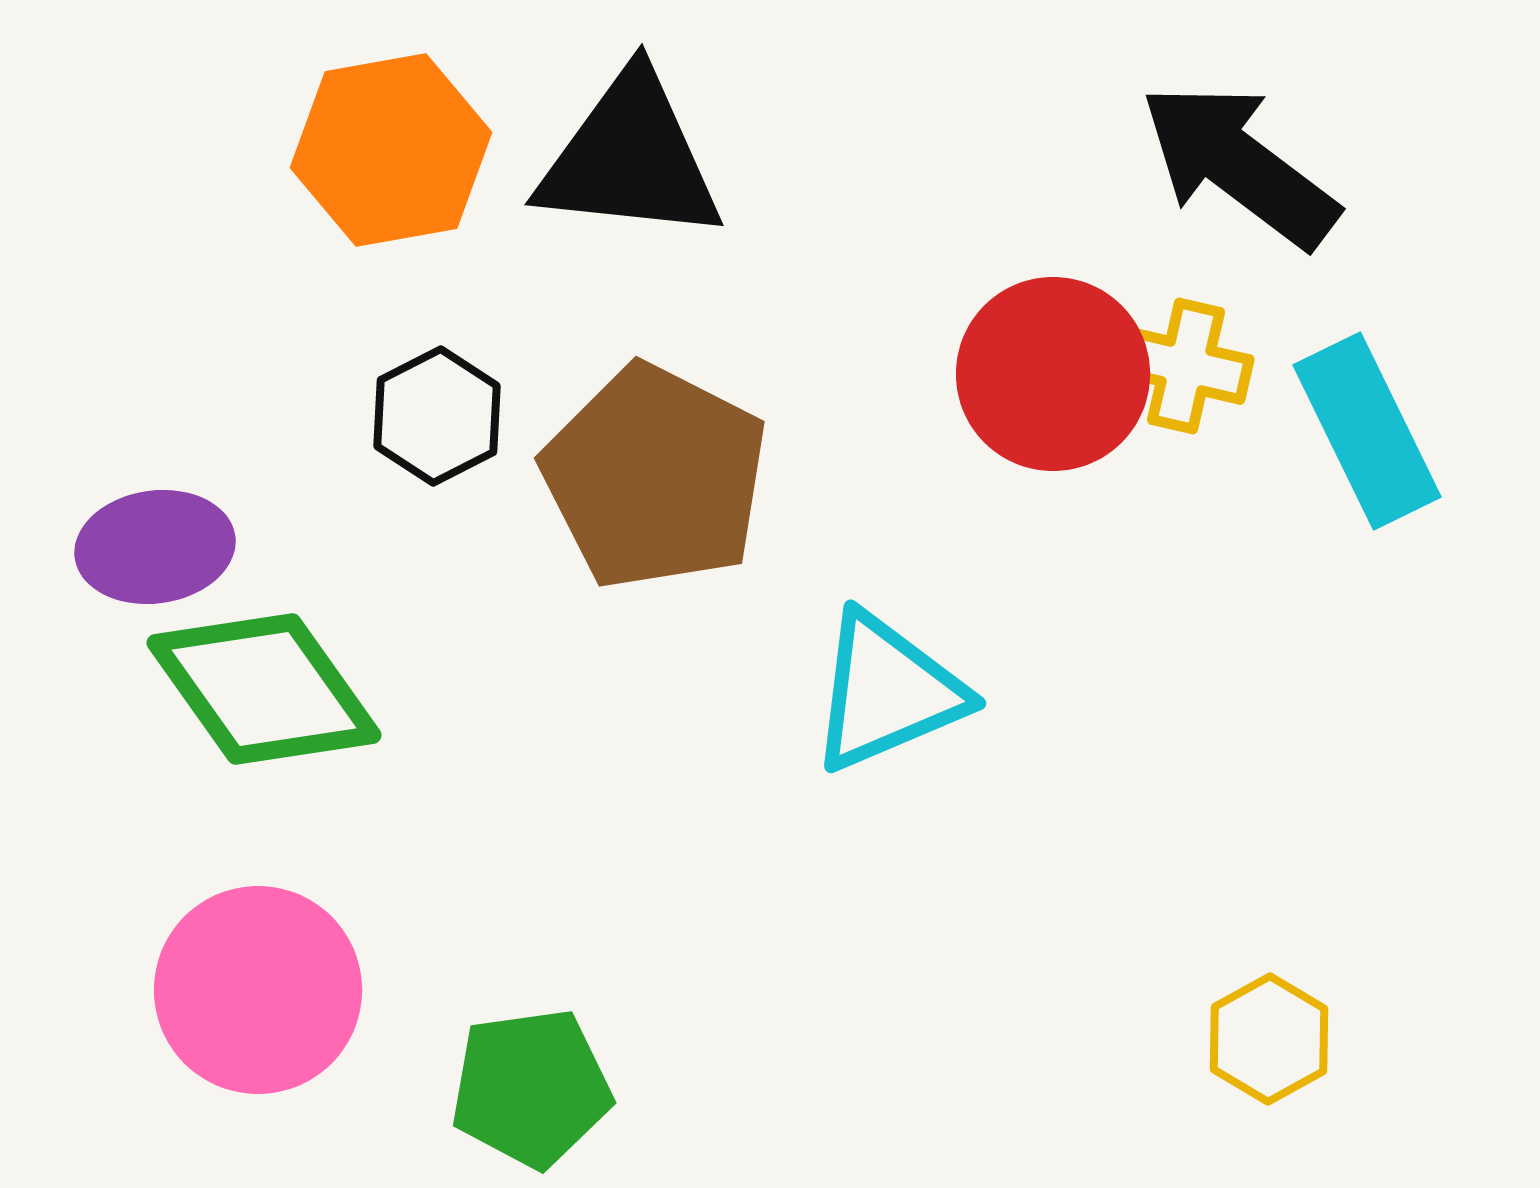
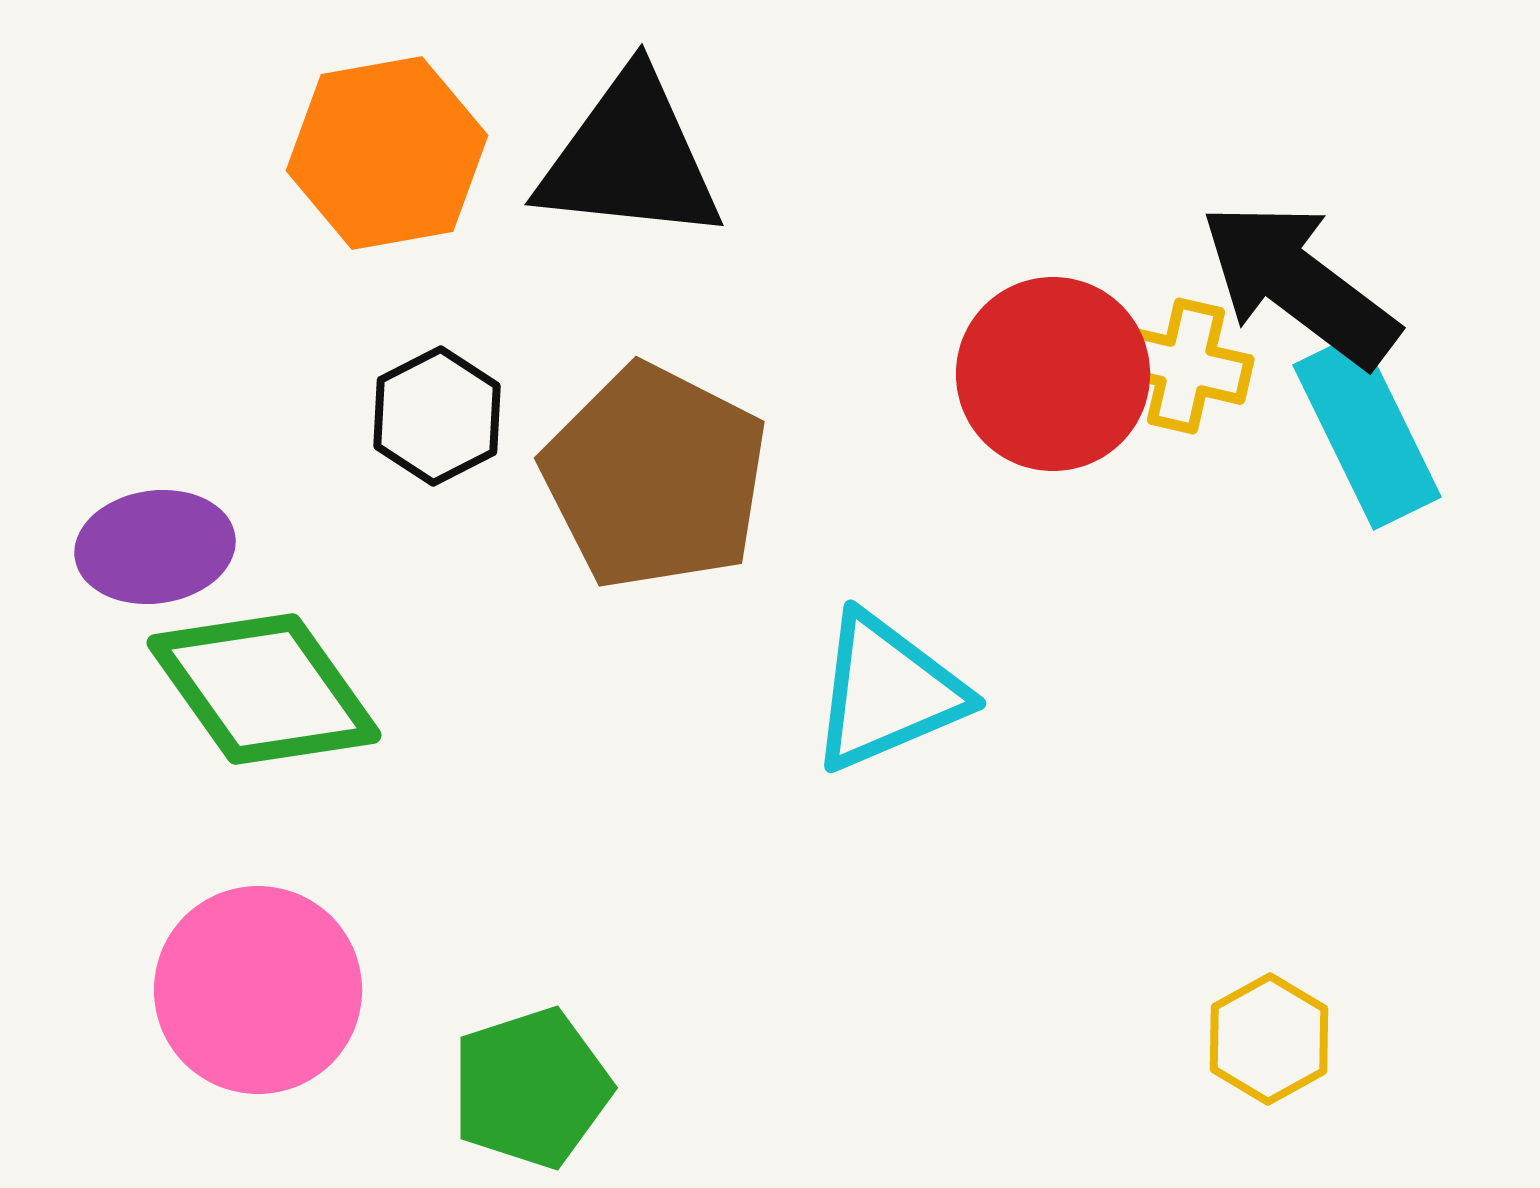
orange hexagon: moved 4 px left, 3 px down
black arrow: moved 60 px right, 119 px down
green pentagon: rotated 10 degrees counterclockwise
